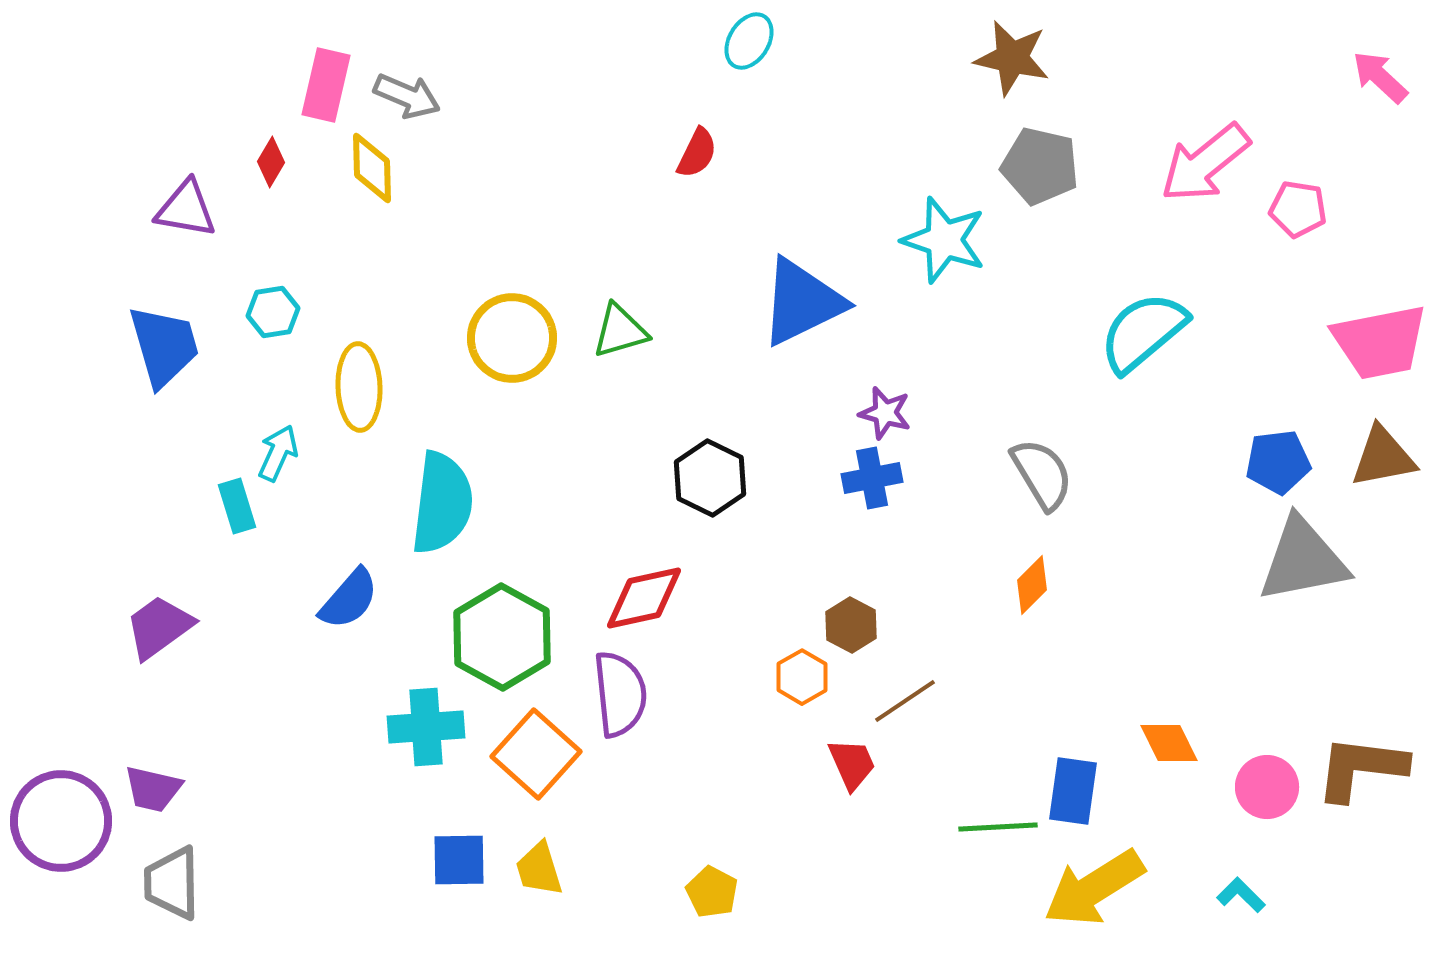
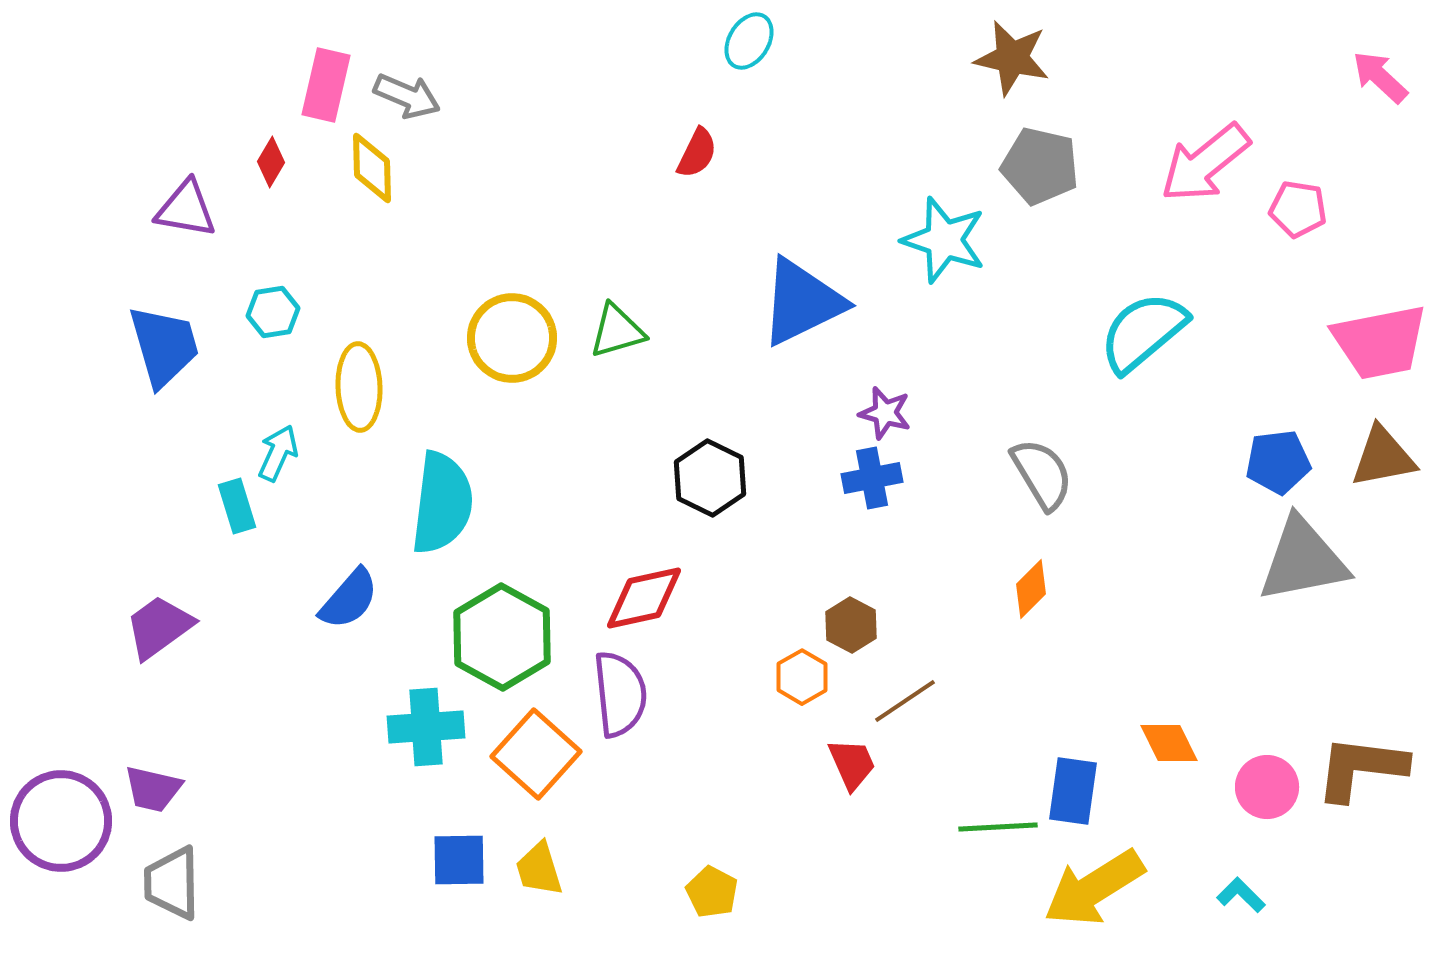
green triangle at (620, 331): moved 3 px left
orange diamond at (1032, 585): moved 1 px left, 4 px down
